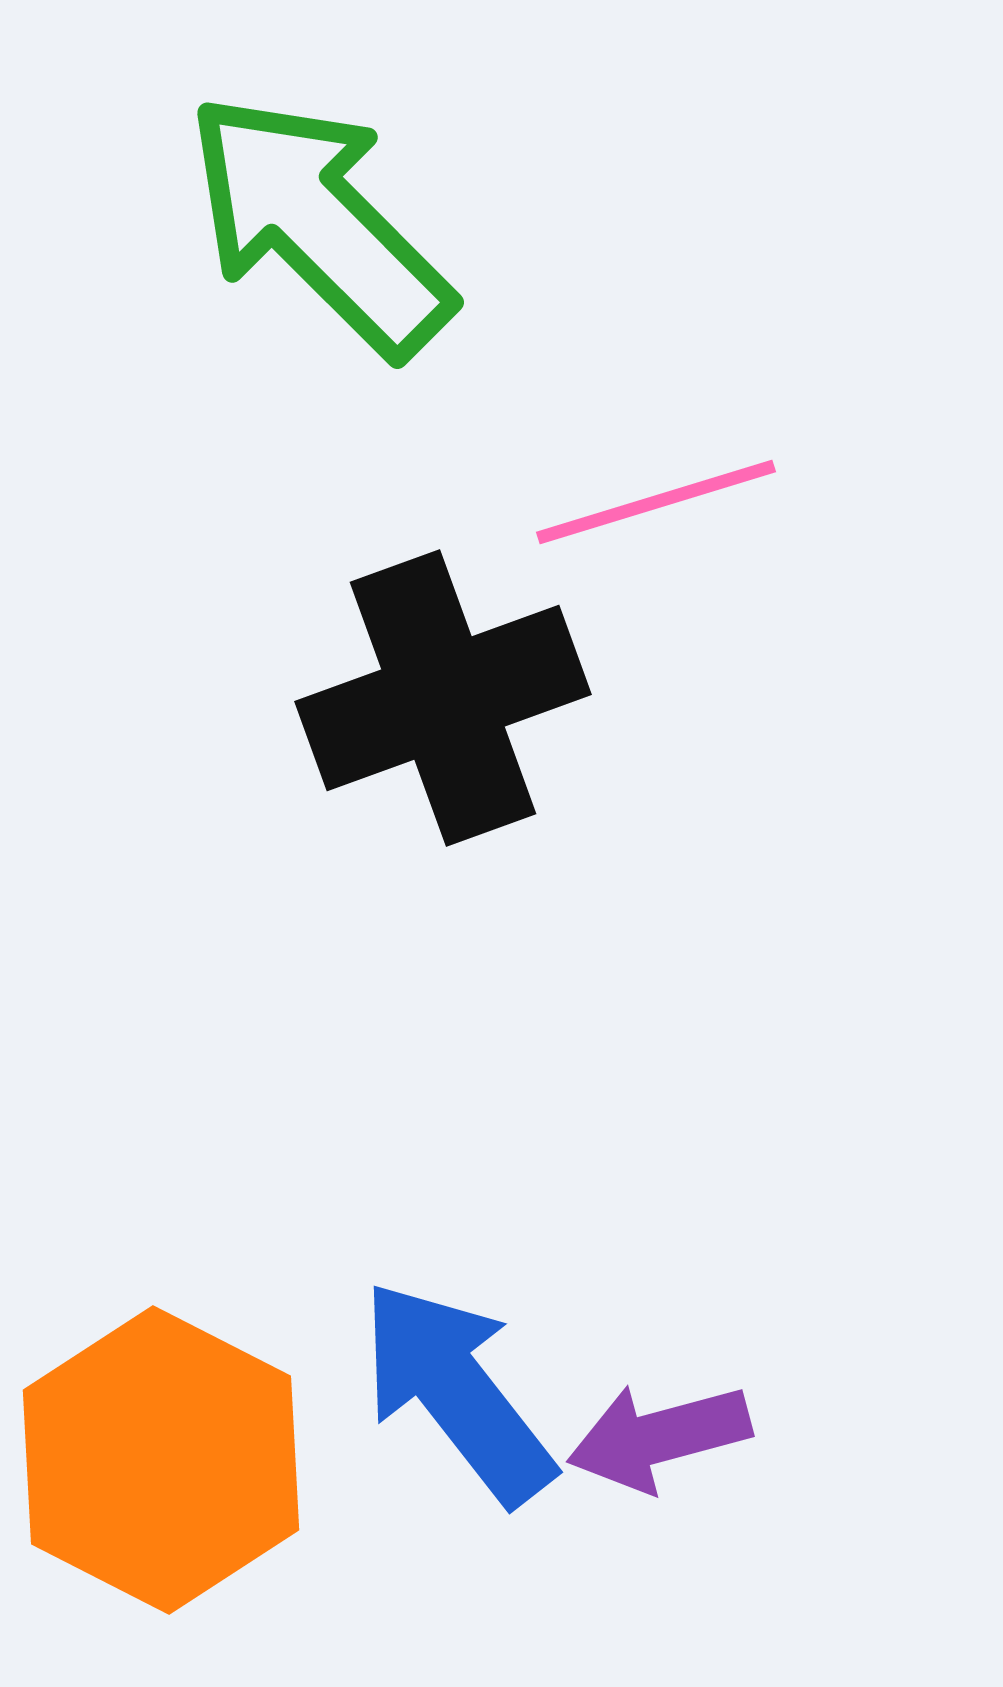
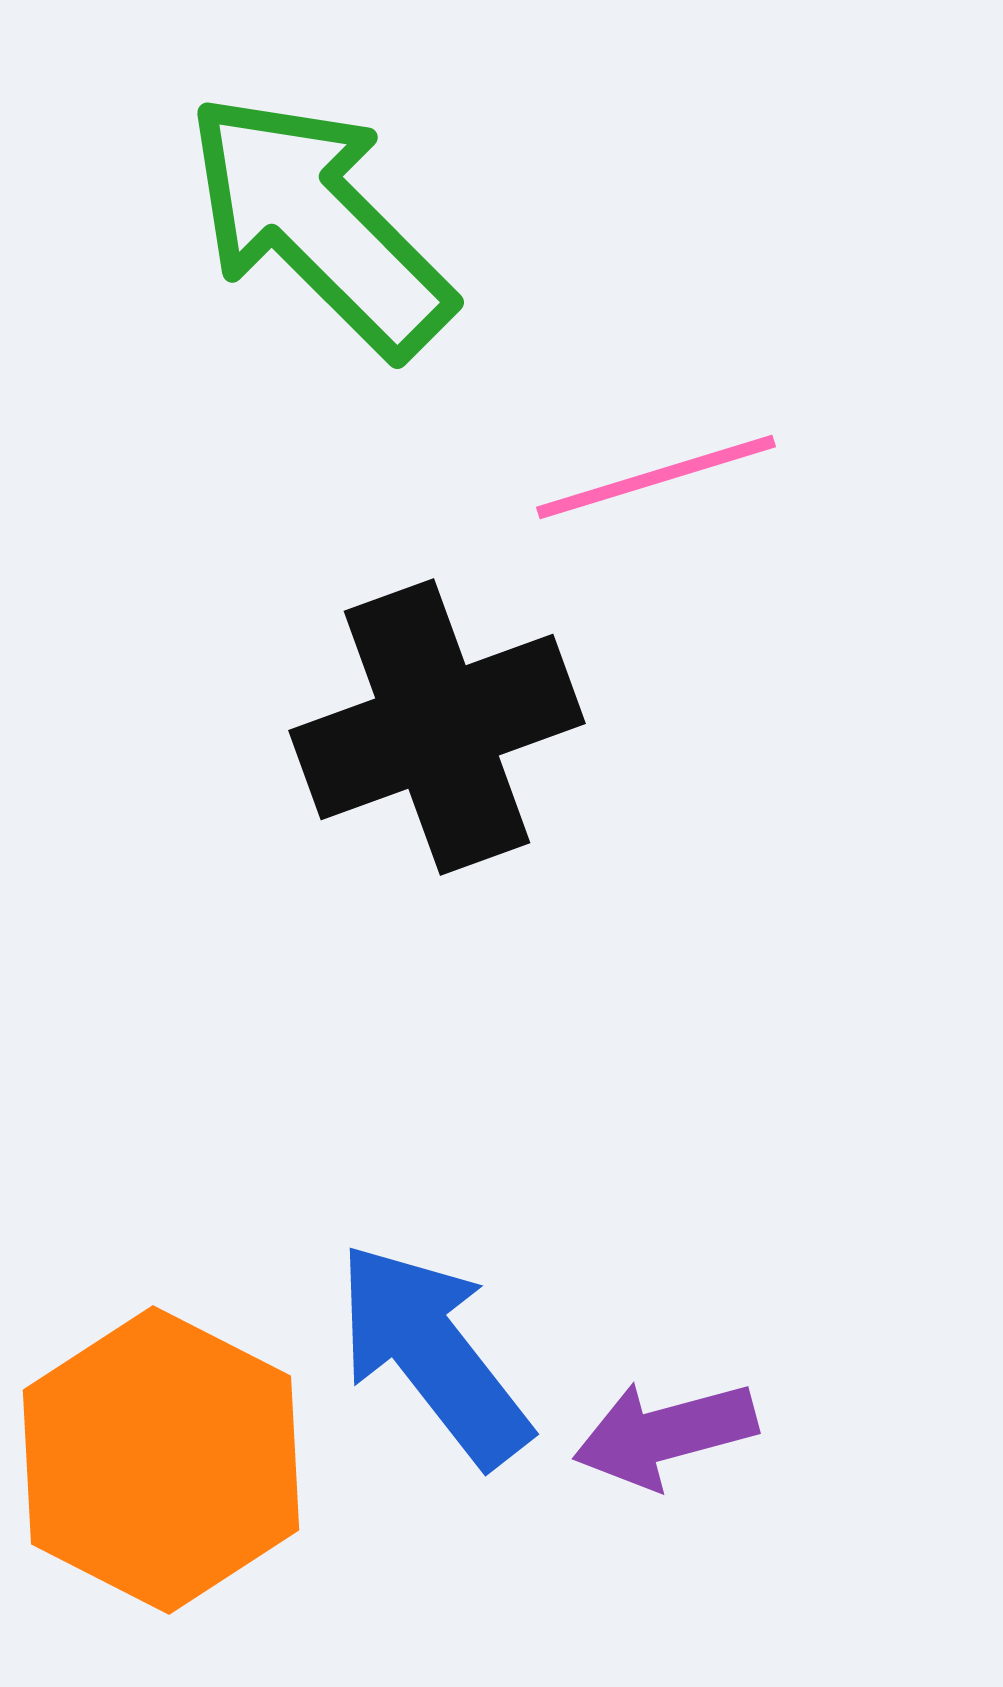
pink line: moved 25 px up
black cross: moved 6 px left, 29 px down
blue arrow: moved 24 px left, 38 px up
purple arrow: moved 6 px right, 3 px up
